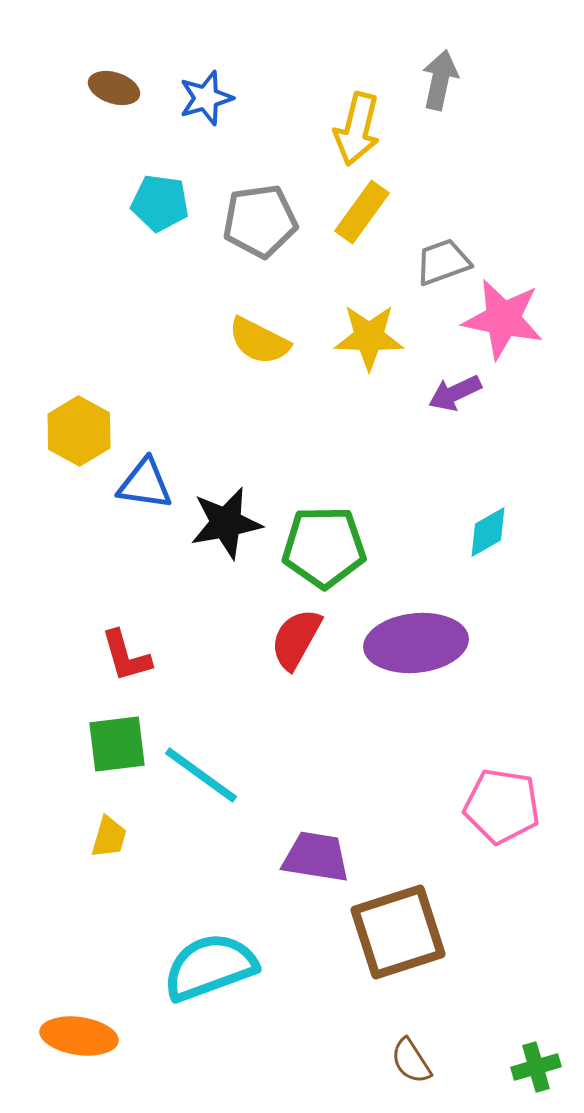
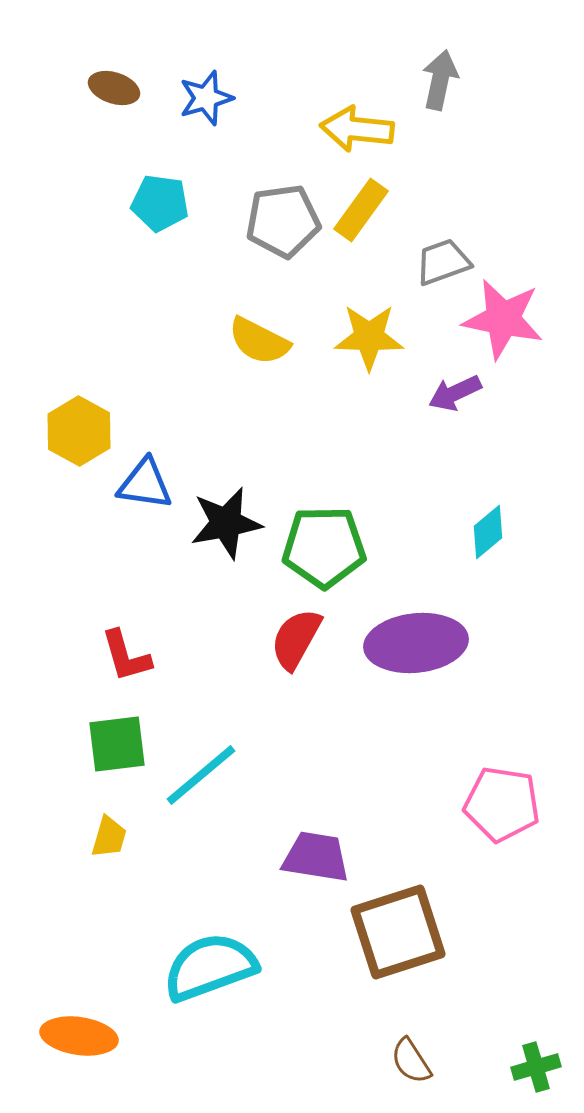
yellow arrow: rotated 82 degrees clockwise
yellow rectangle: moved 1 px left, 2 px up
gray pentagon: moved 23 px right
cyan diamond: rotated 10 degrees counterclockwise
cyan line: rotated 76 degrees counterclockwise
pink pentagon: moved 2 px up
